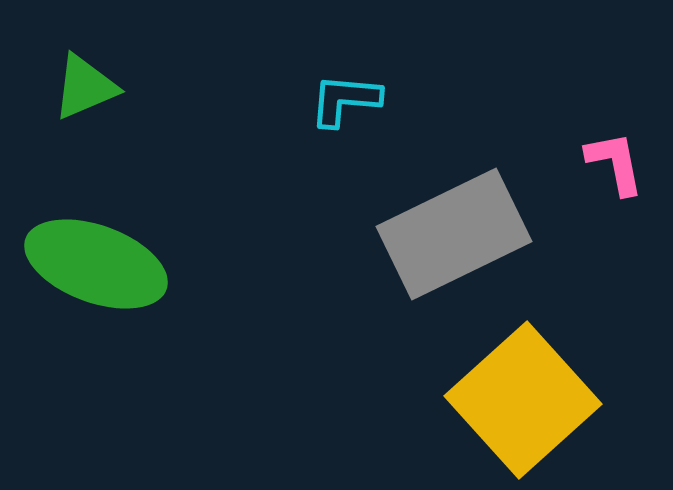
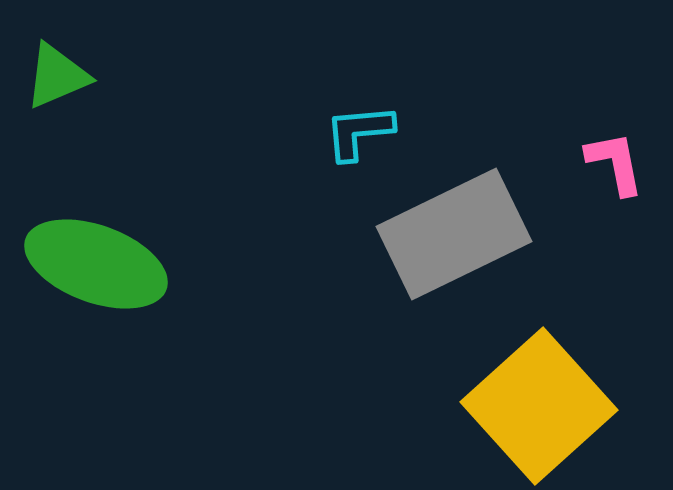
green triangle: moved 28 px left, 11 px up
cyan L-shape: moved 14 px right, 32 px down; rotated 10 degrees counterclockwise
yellow square: moved 16 px right, 6 px down
